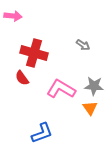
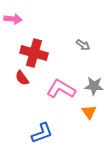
pink arrow: moved 3 px down
orange triangle: moved 1 px left, 4 px down
